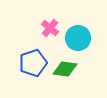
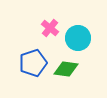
green diamond: moved 1 px right
